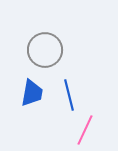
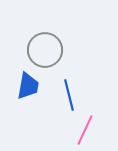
blue trapezoid: moved 4 px left, 7 px up
